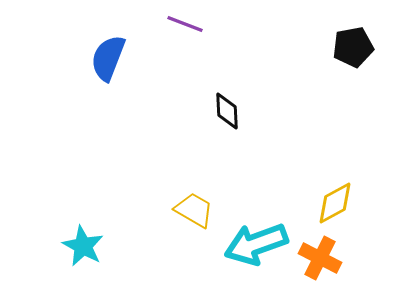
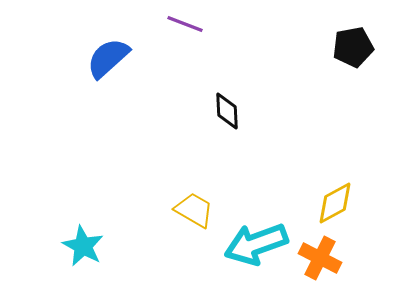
blue semicircle: rotated 27 degrees clockwise
